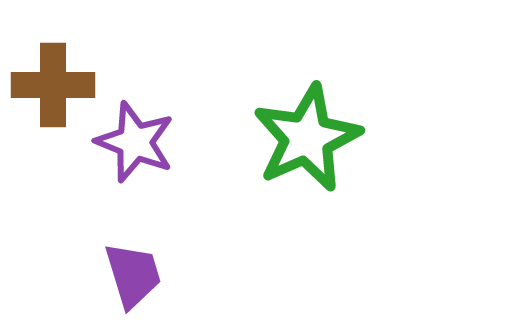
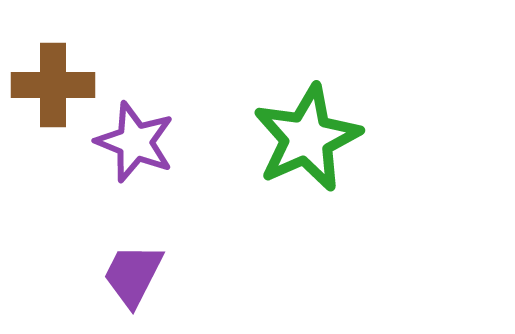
purple trapezoid: rotated 136 degrees counterclockwise
